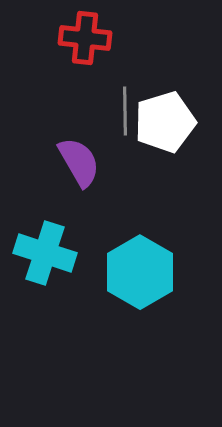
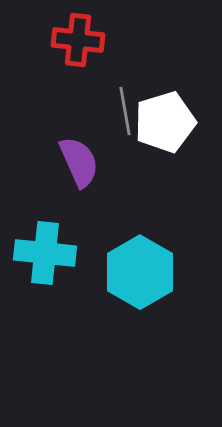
red cross: moved 7 px left, 2 px down
gray line: rotated 9 degrees counterclockwise
purple semicircle: rotated 6 degrees clockwise
cyan cross: rotated 12 degrees counterclockwise
